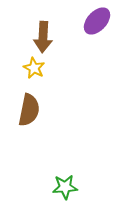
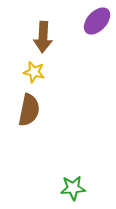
yellow star: moved 4 px down; rotated 15 degrees counterclockwise
green star: moved 8 px right, 1 px down
